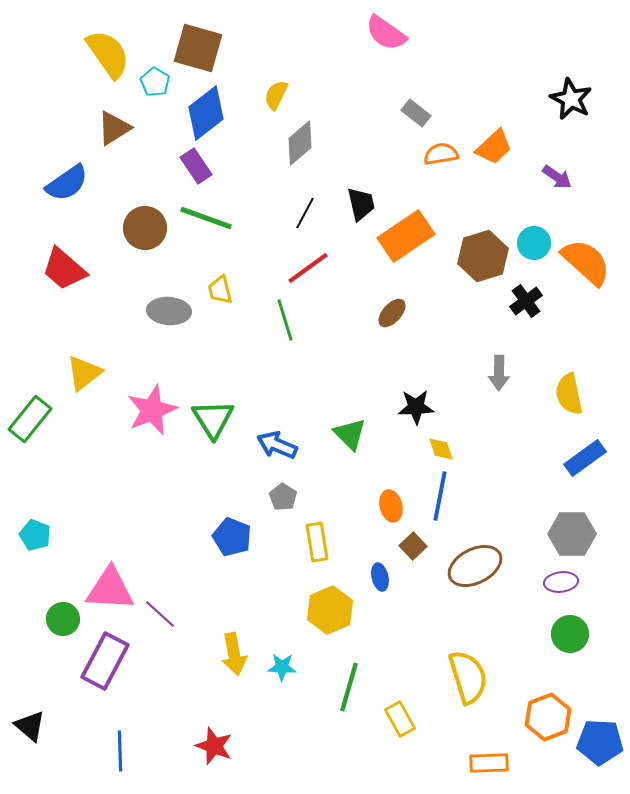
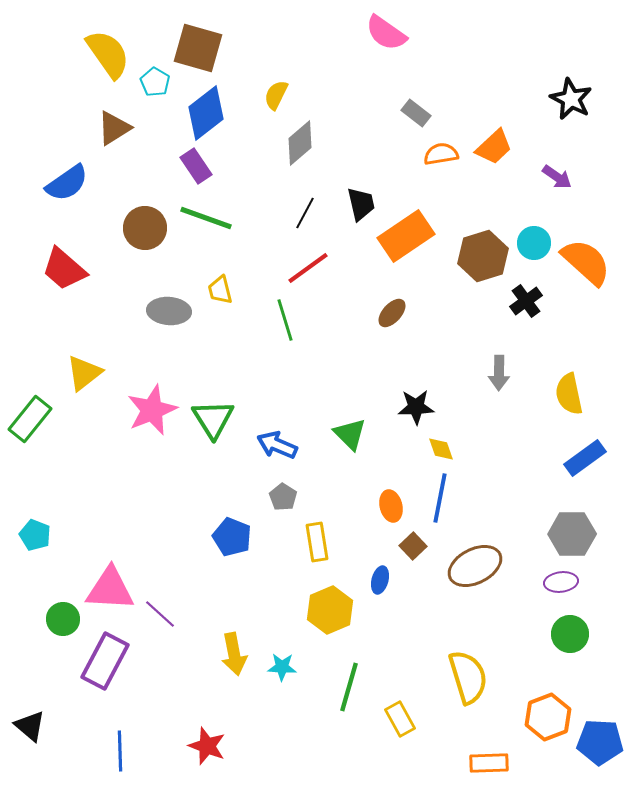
blue line at (440, 496): moved 2 px down
blue ellipse at (380, 577): moved 3 px down; rotated 28 degrees clockwise
red star at (214, 746): moved 7 px left
